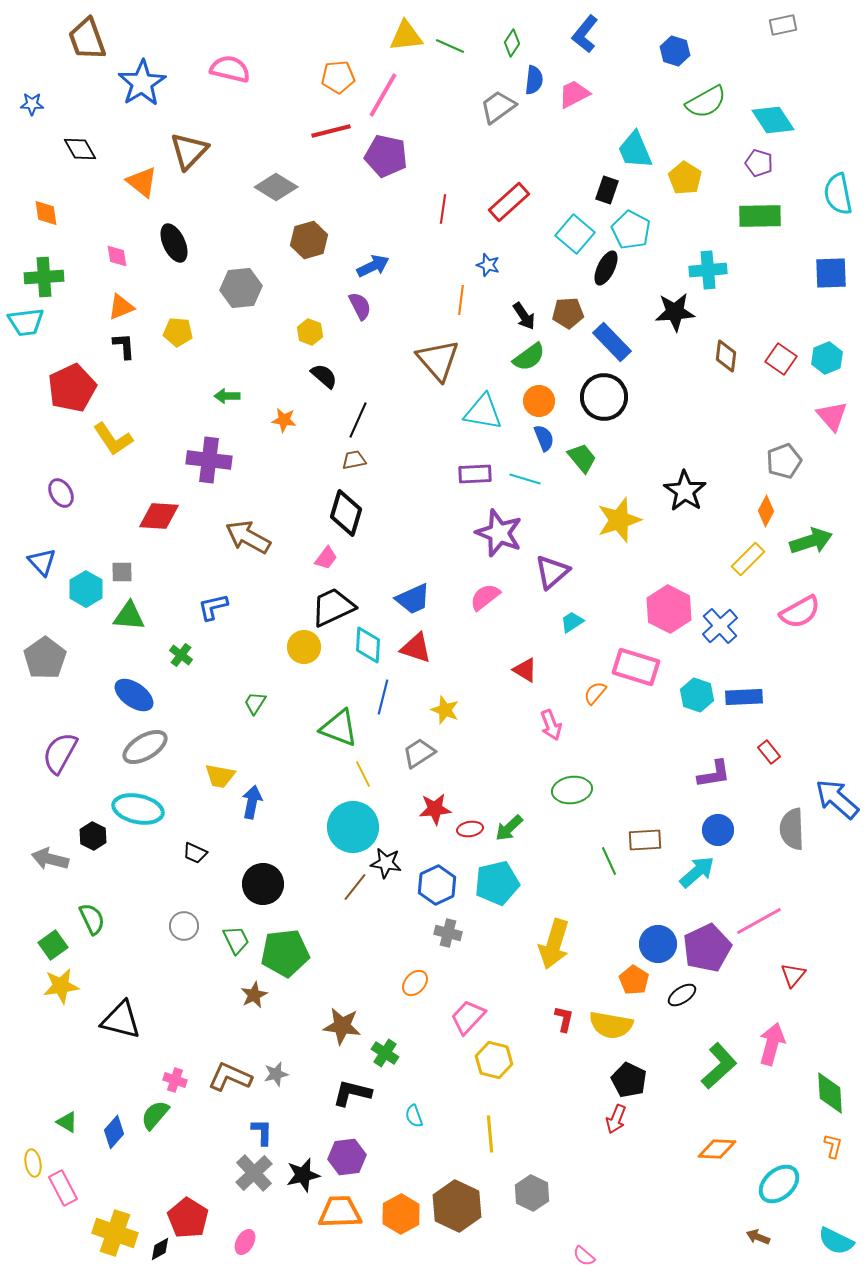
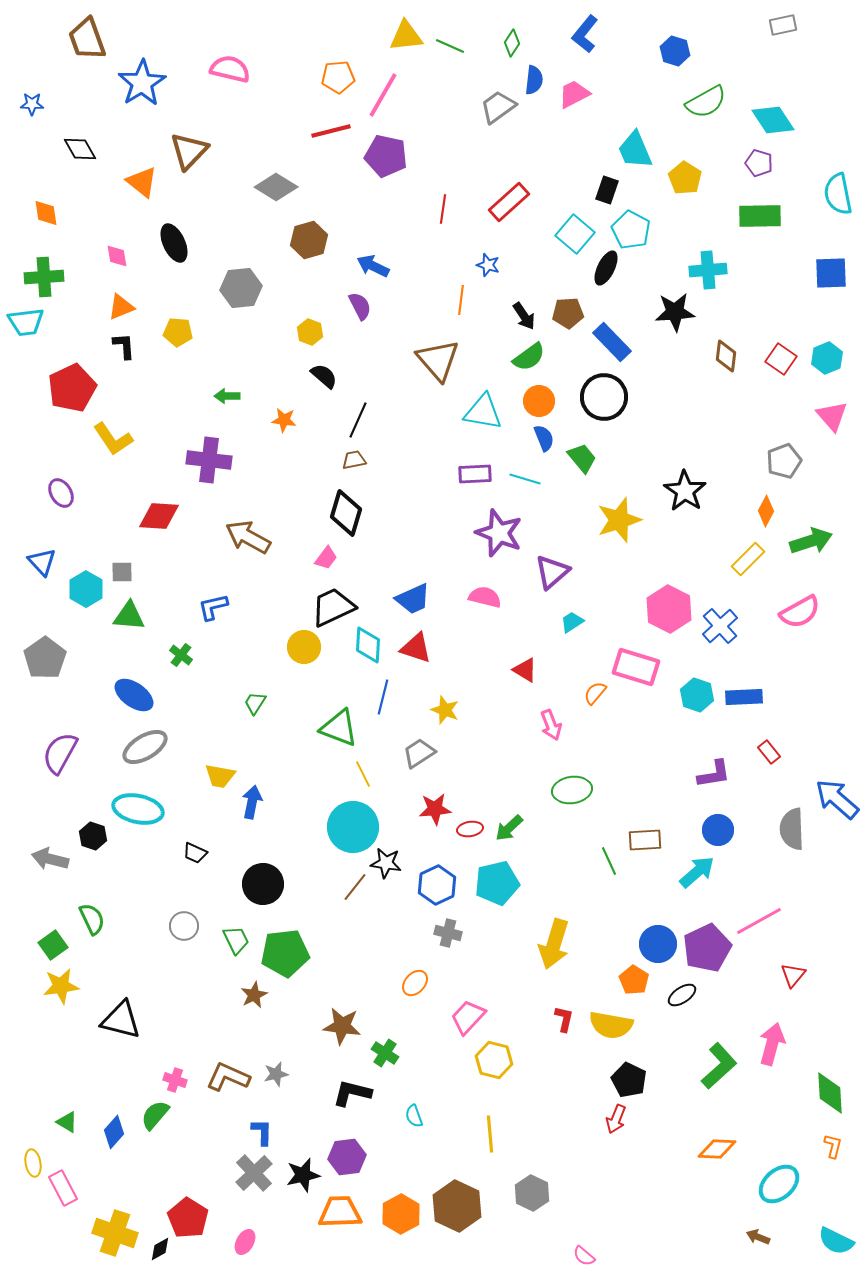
blue arrow at (373, 266): rotated 128 degrees counterclockwise
pink semicircle at (485, 597): rotated 52 degrees clockwise
black hexagon at (93, 836): rotated 8 degrees counterclockwise
brown L-shape at (230, 1077): moved 2 px left
